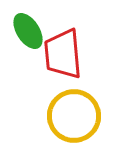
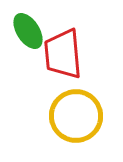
yellow circle: moved 2 px right
